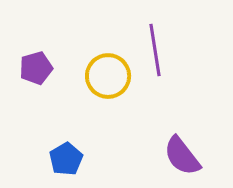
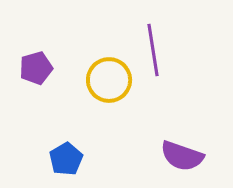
purple line: moved 2 px left
yellow circle: moved 1 px right, 4 px down
purple semicircle: rotated 33 degrees counterclockwise
